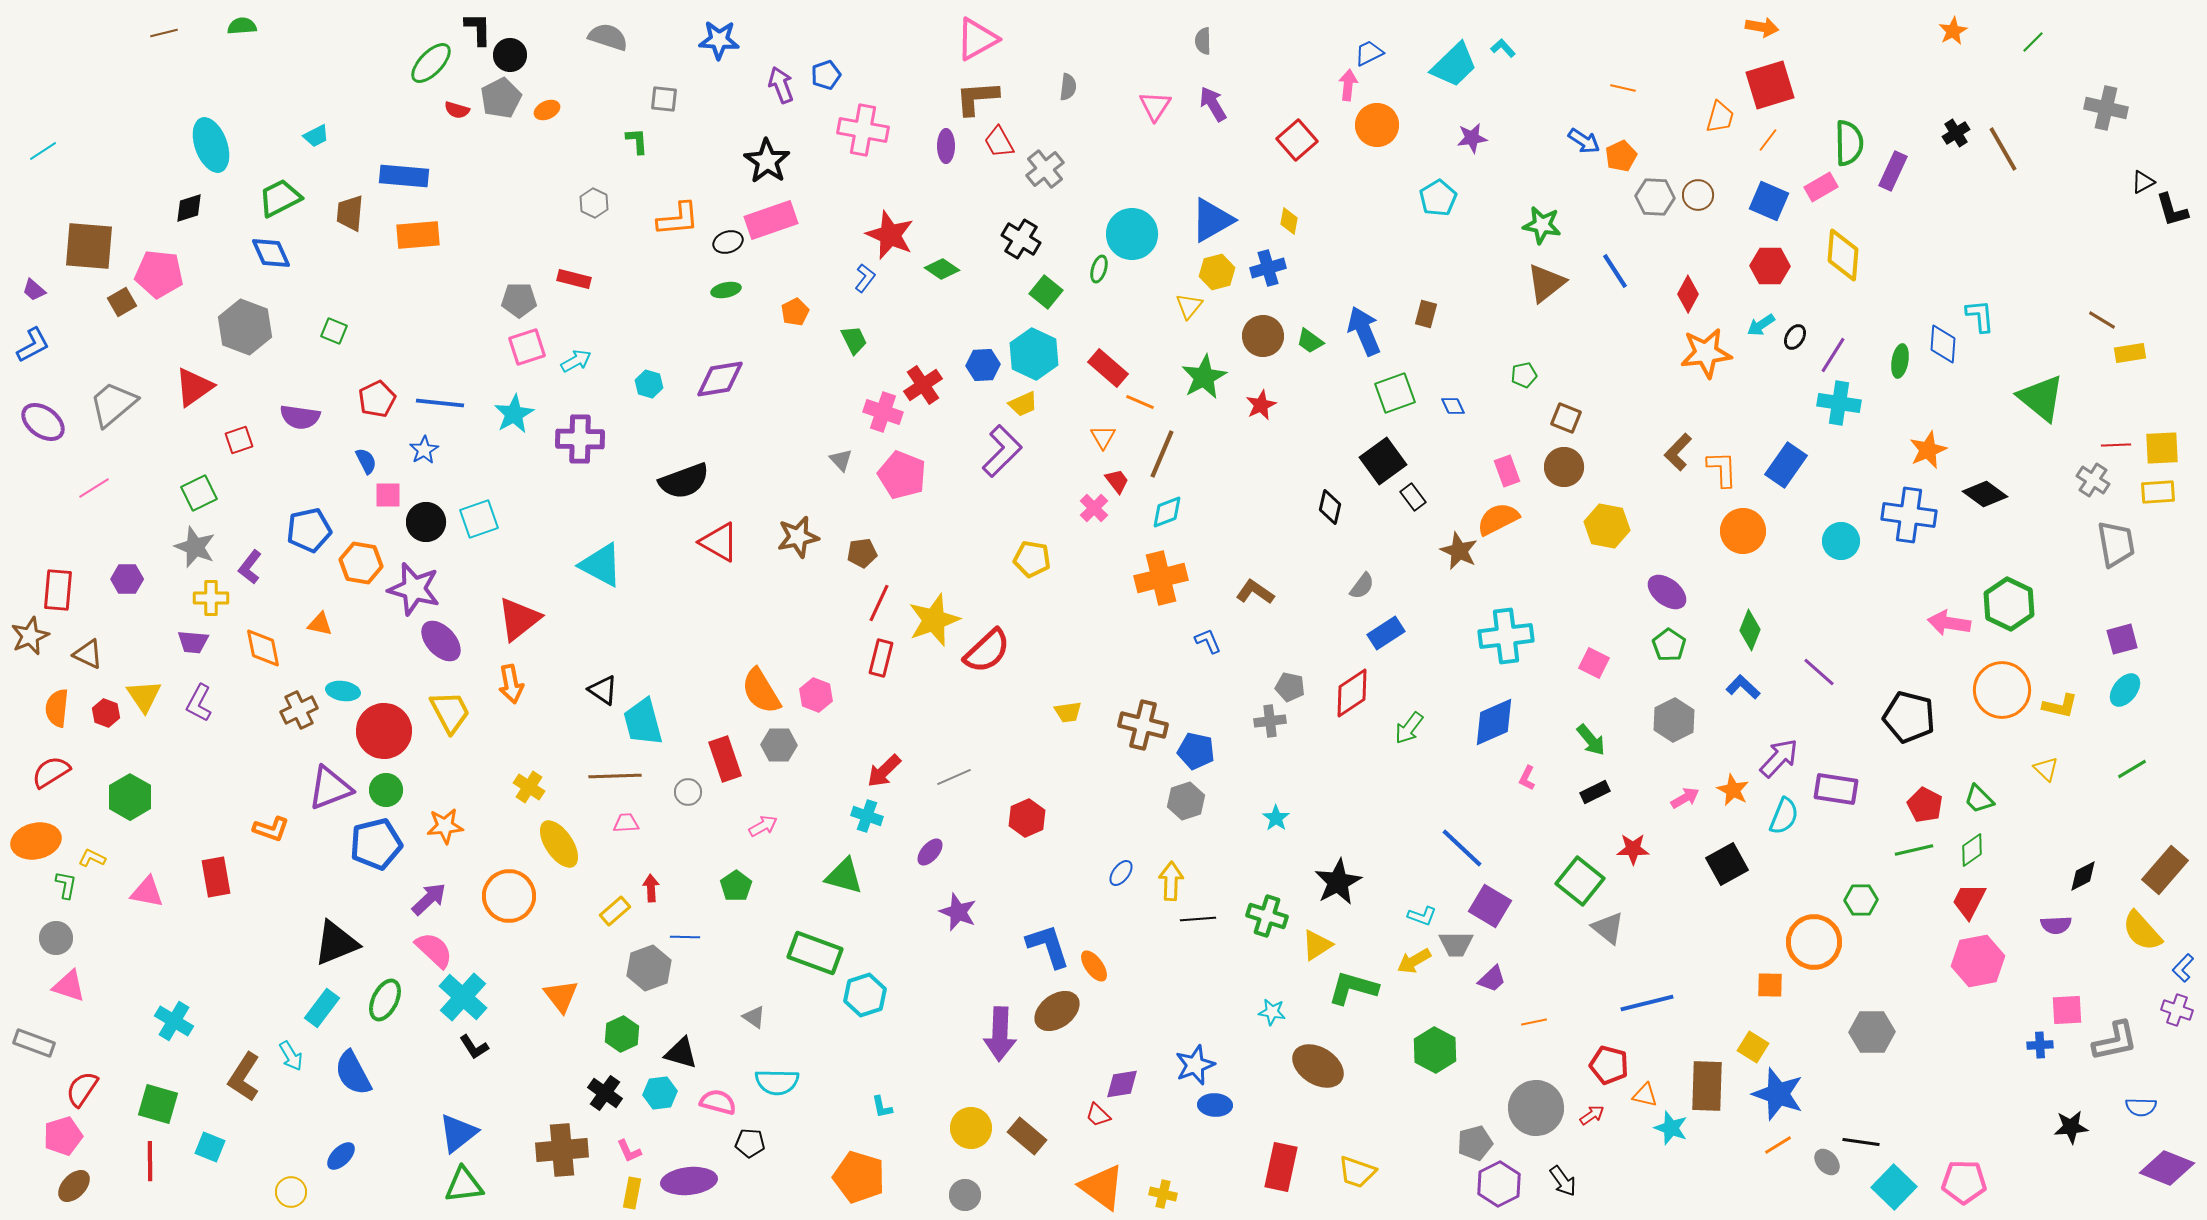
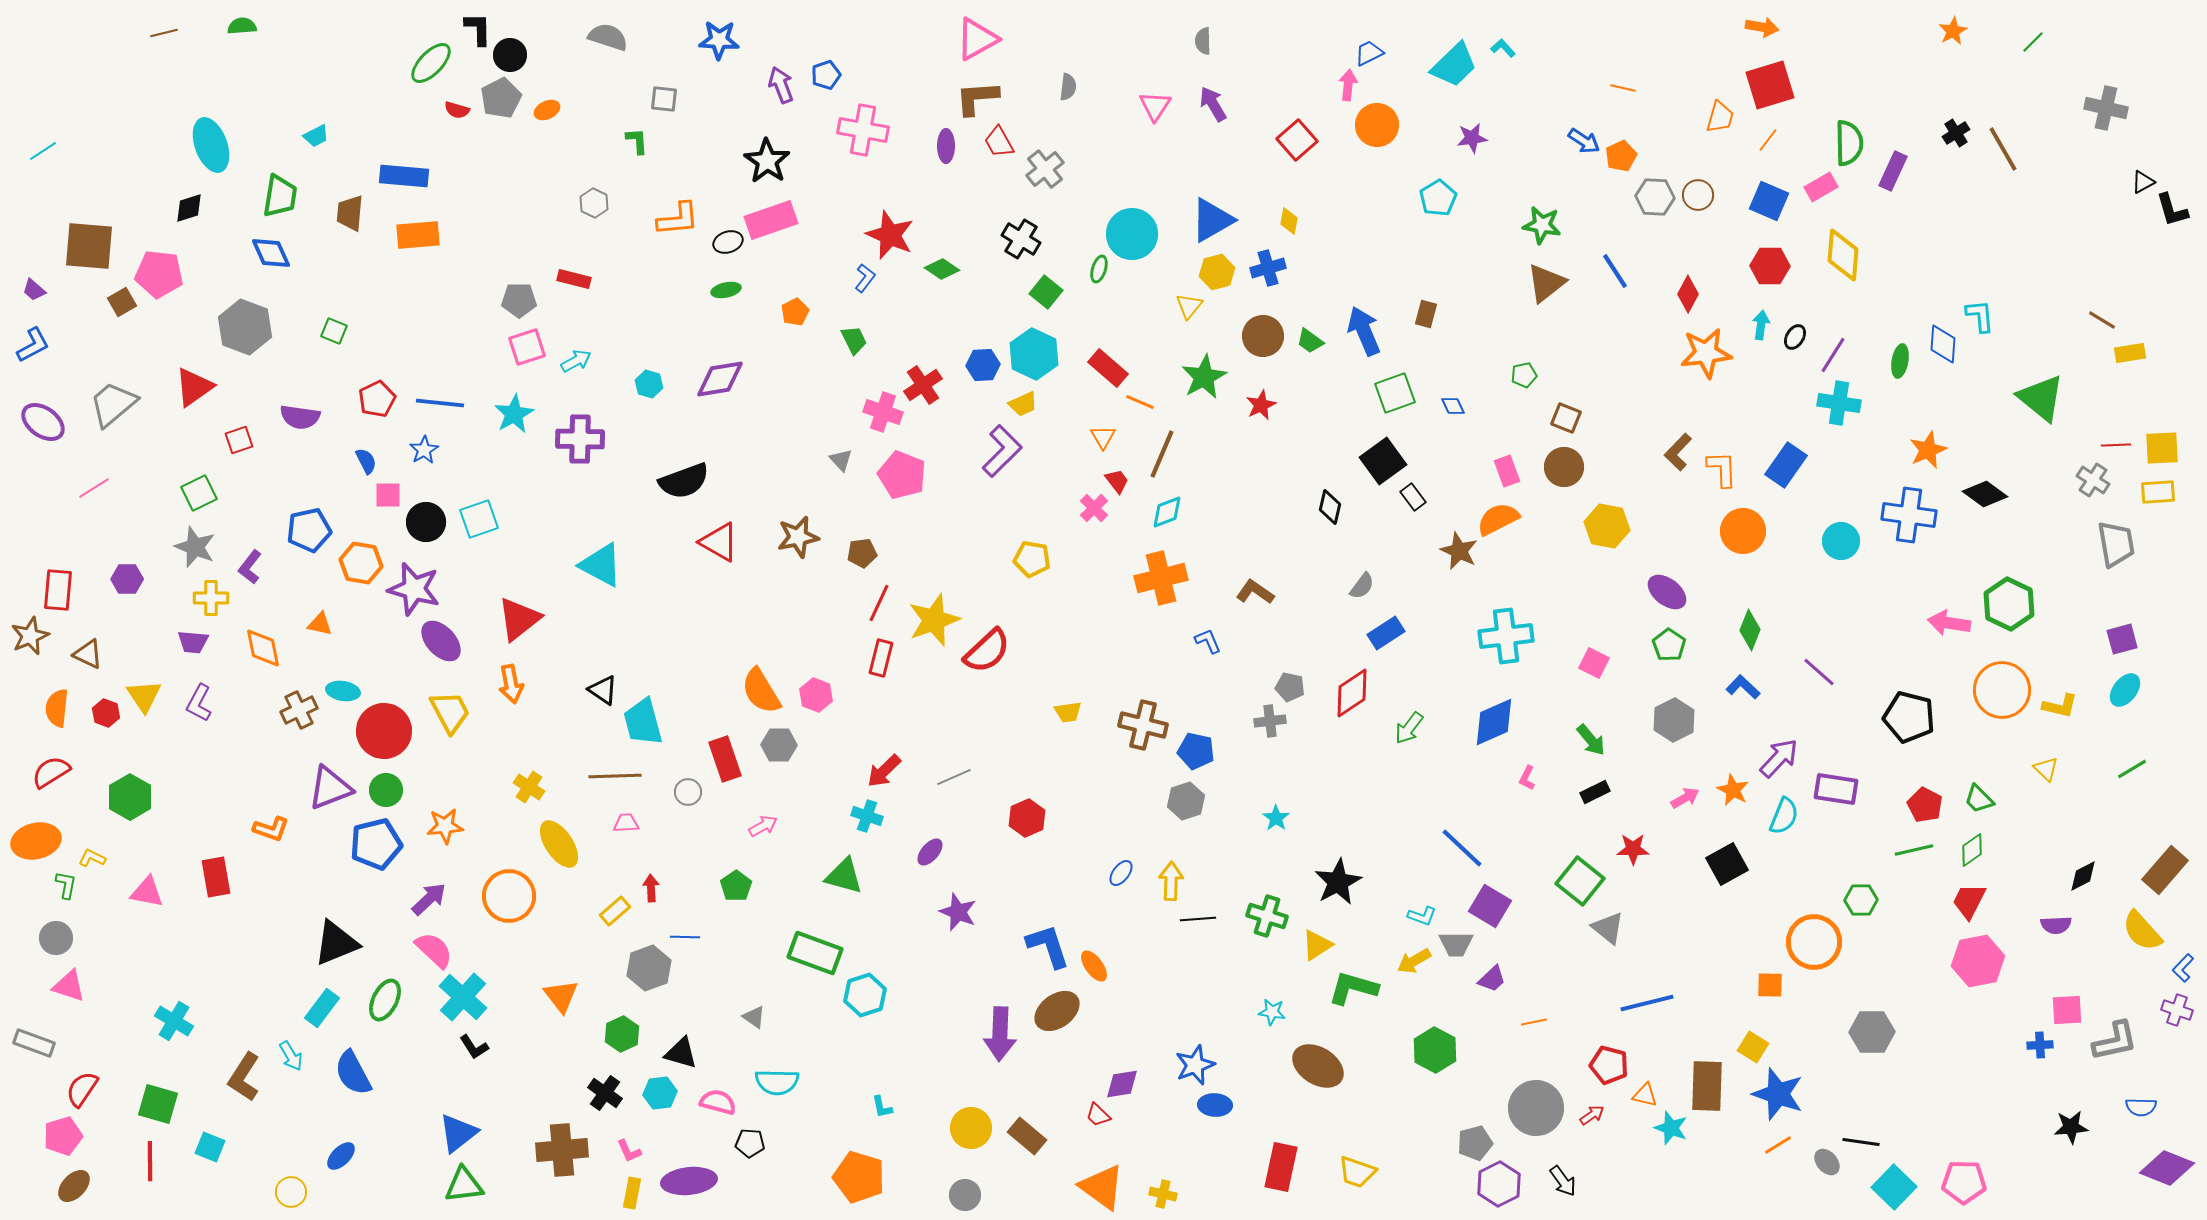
green trapezoid at (280, 198): moved 2 px up; rotated 126 degrees clockwise
cyan arrow at (1761, 325): rotated 132 degrees clockwise
